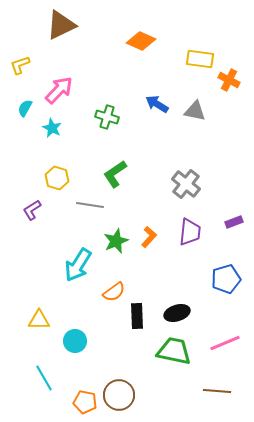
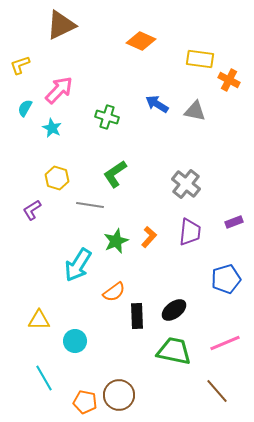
black ellipse: moved 3 px left, 3 px up; rotated 20 degrees counterclockwise
brown line: rotated 44 degrees clockwise
